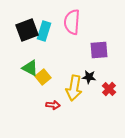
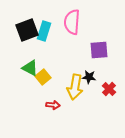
yellow arrow: moved 1 px right, 1 px up
